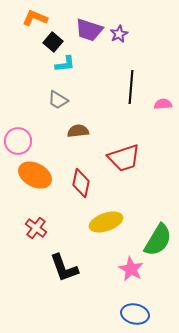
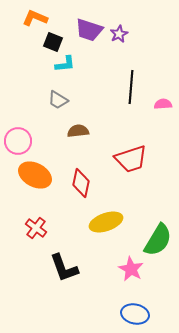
black square: rotated 18 degrees counterclockwise
red trapezoid: moved 7 px right, 1 px down
